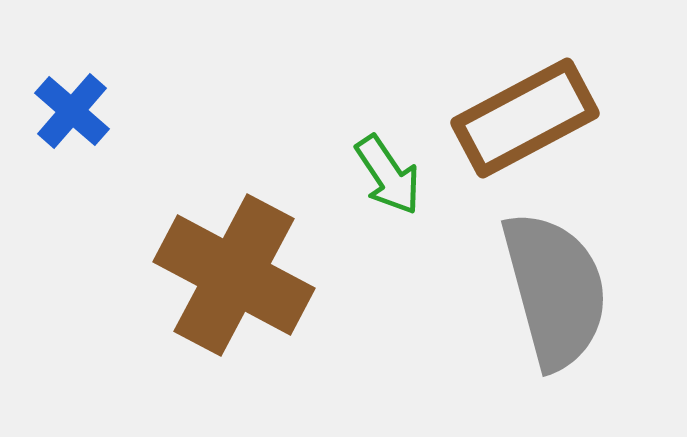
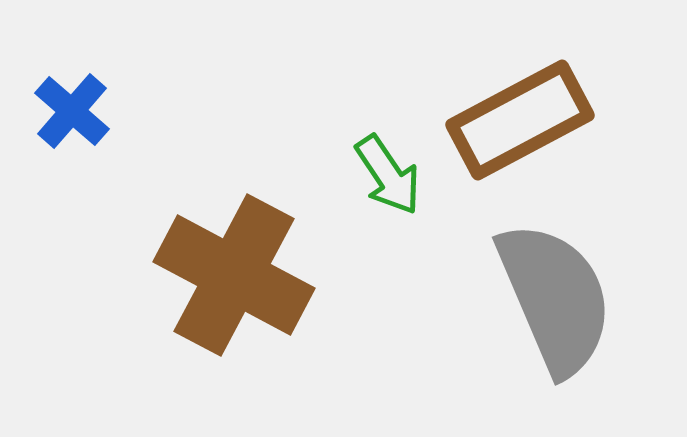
brown rectangle: moved 5 px left, 2 px down
gray semicircle: moved 8 px down; rotated 8 degrees counterclockwise
